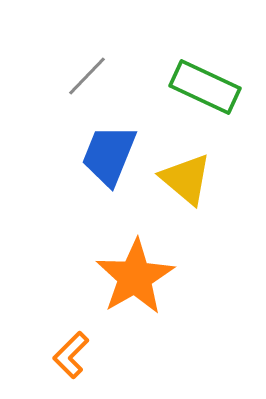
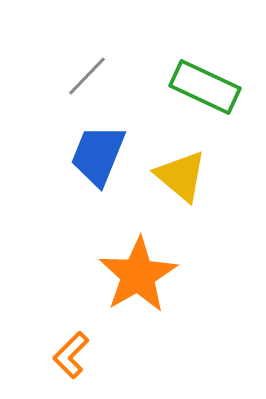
blue trapezoid: moved 11 px left
yellow triangle: moved 5 px left, 3 px up
orange star: moved 3 px right, 2 px up
